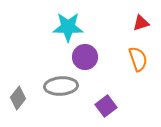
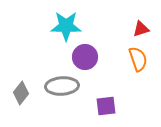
red triangle: moved 6 px down
cyan star: moved 2 px left, 1 px up
gray ellipse: moved 1 px right
gray diamond: moved 3 px right, 5 px up
purple square: rotated 30 degrees clockwise
